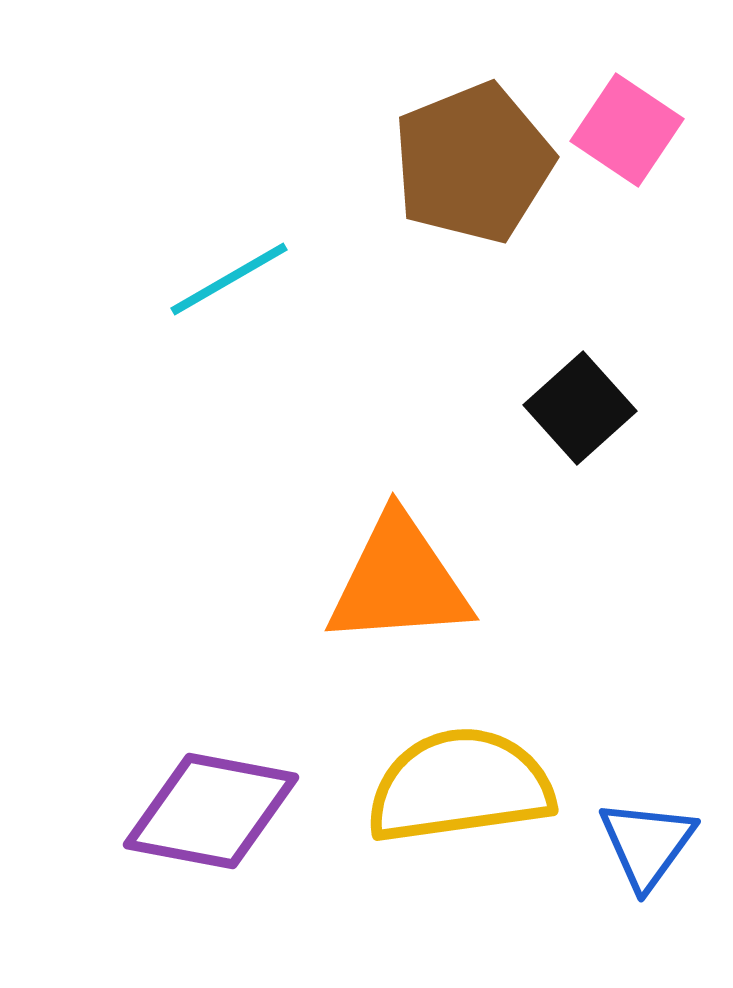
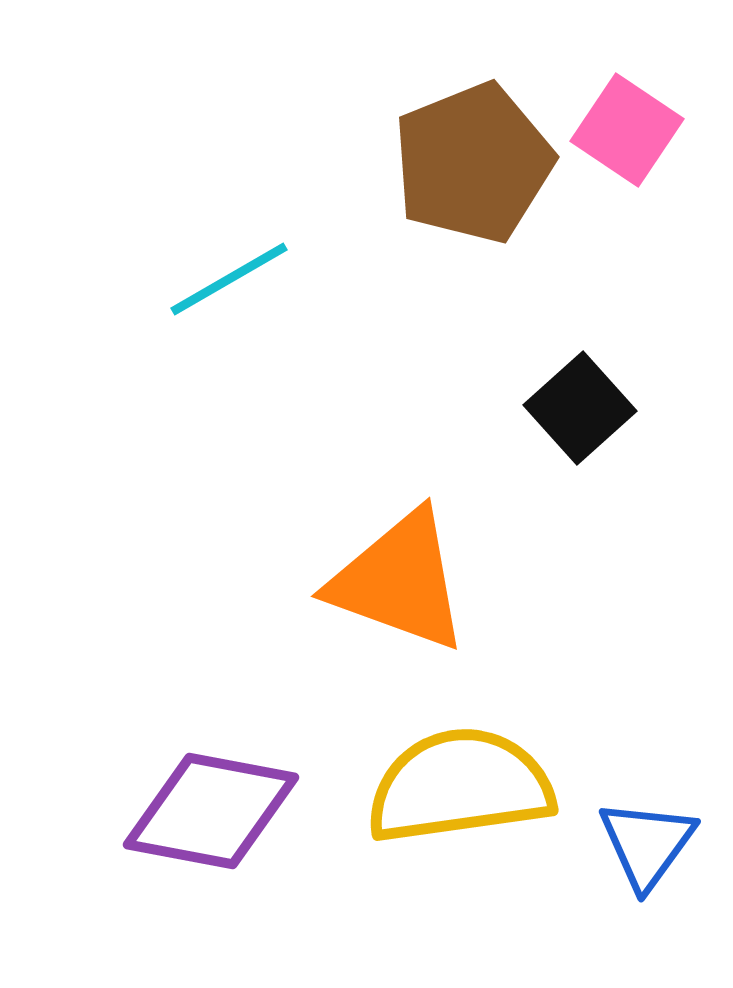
orange triangle: rotated 24 degrees clockwise
